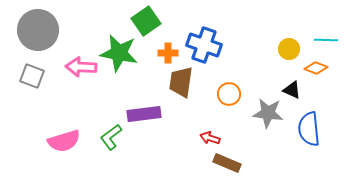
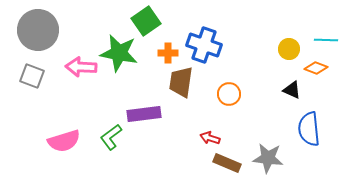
gray star: moved 45 px down
